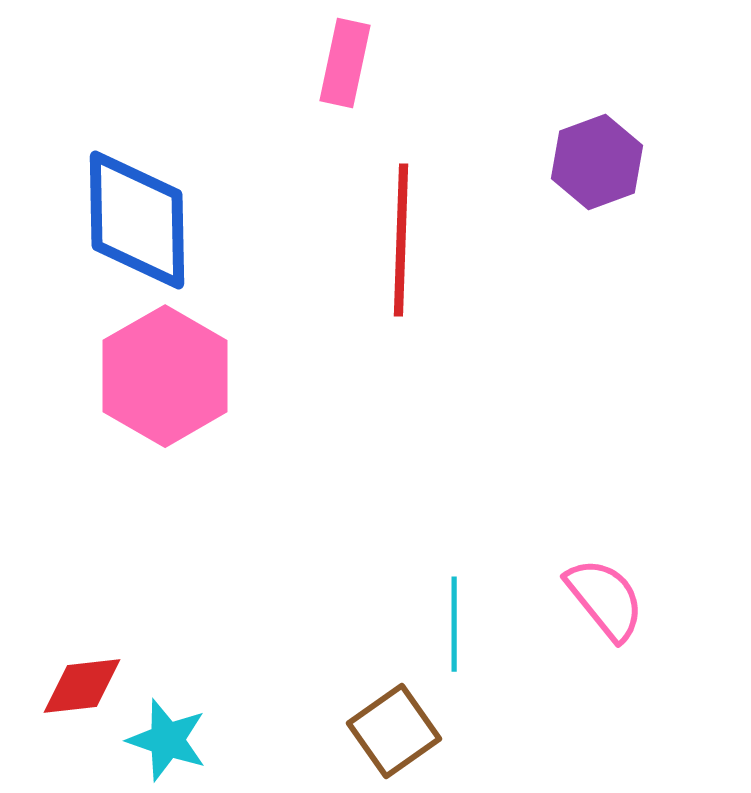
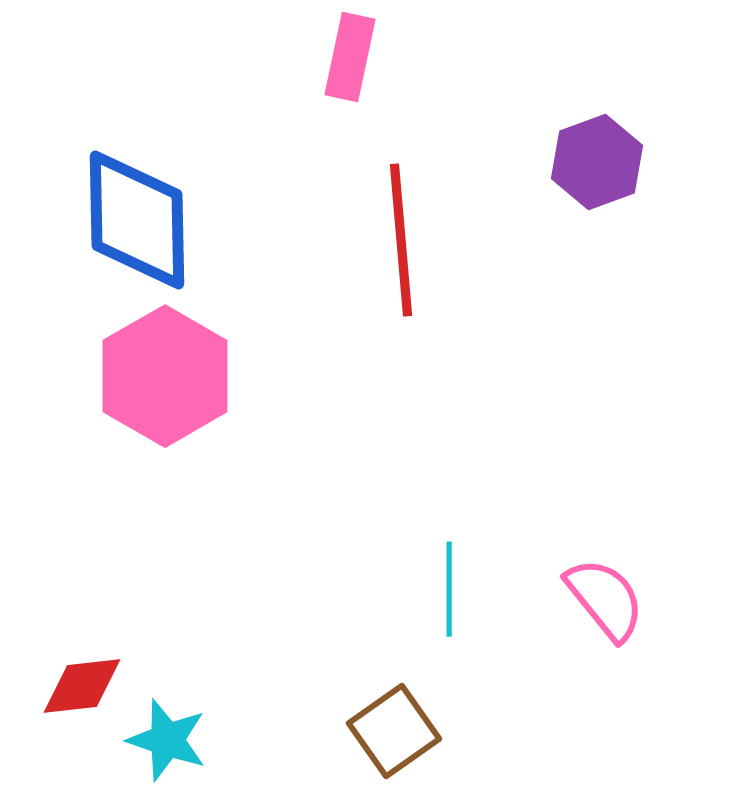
pink rectangle: moved 5 px right, 6 px up
red line: rotated 7 degrees counterclockwise
cyan line: moved 5 px left, 35 px up
